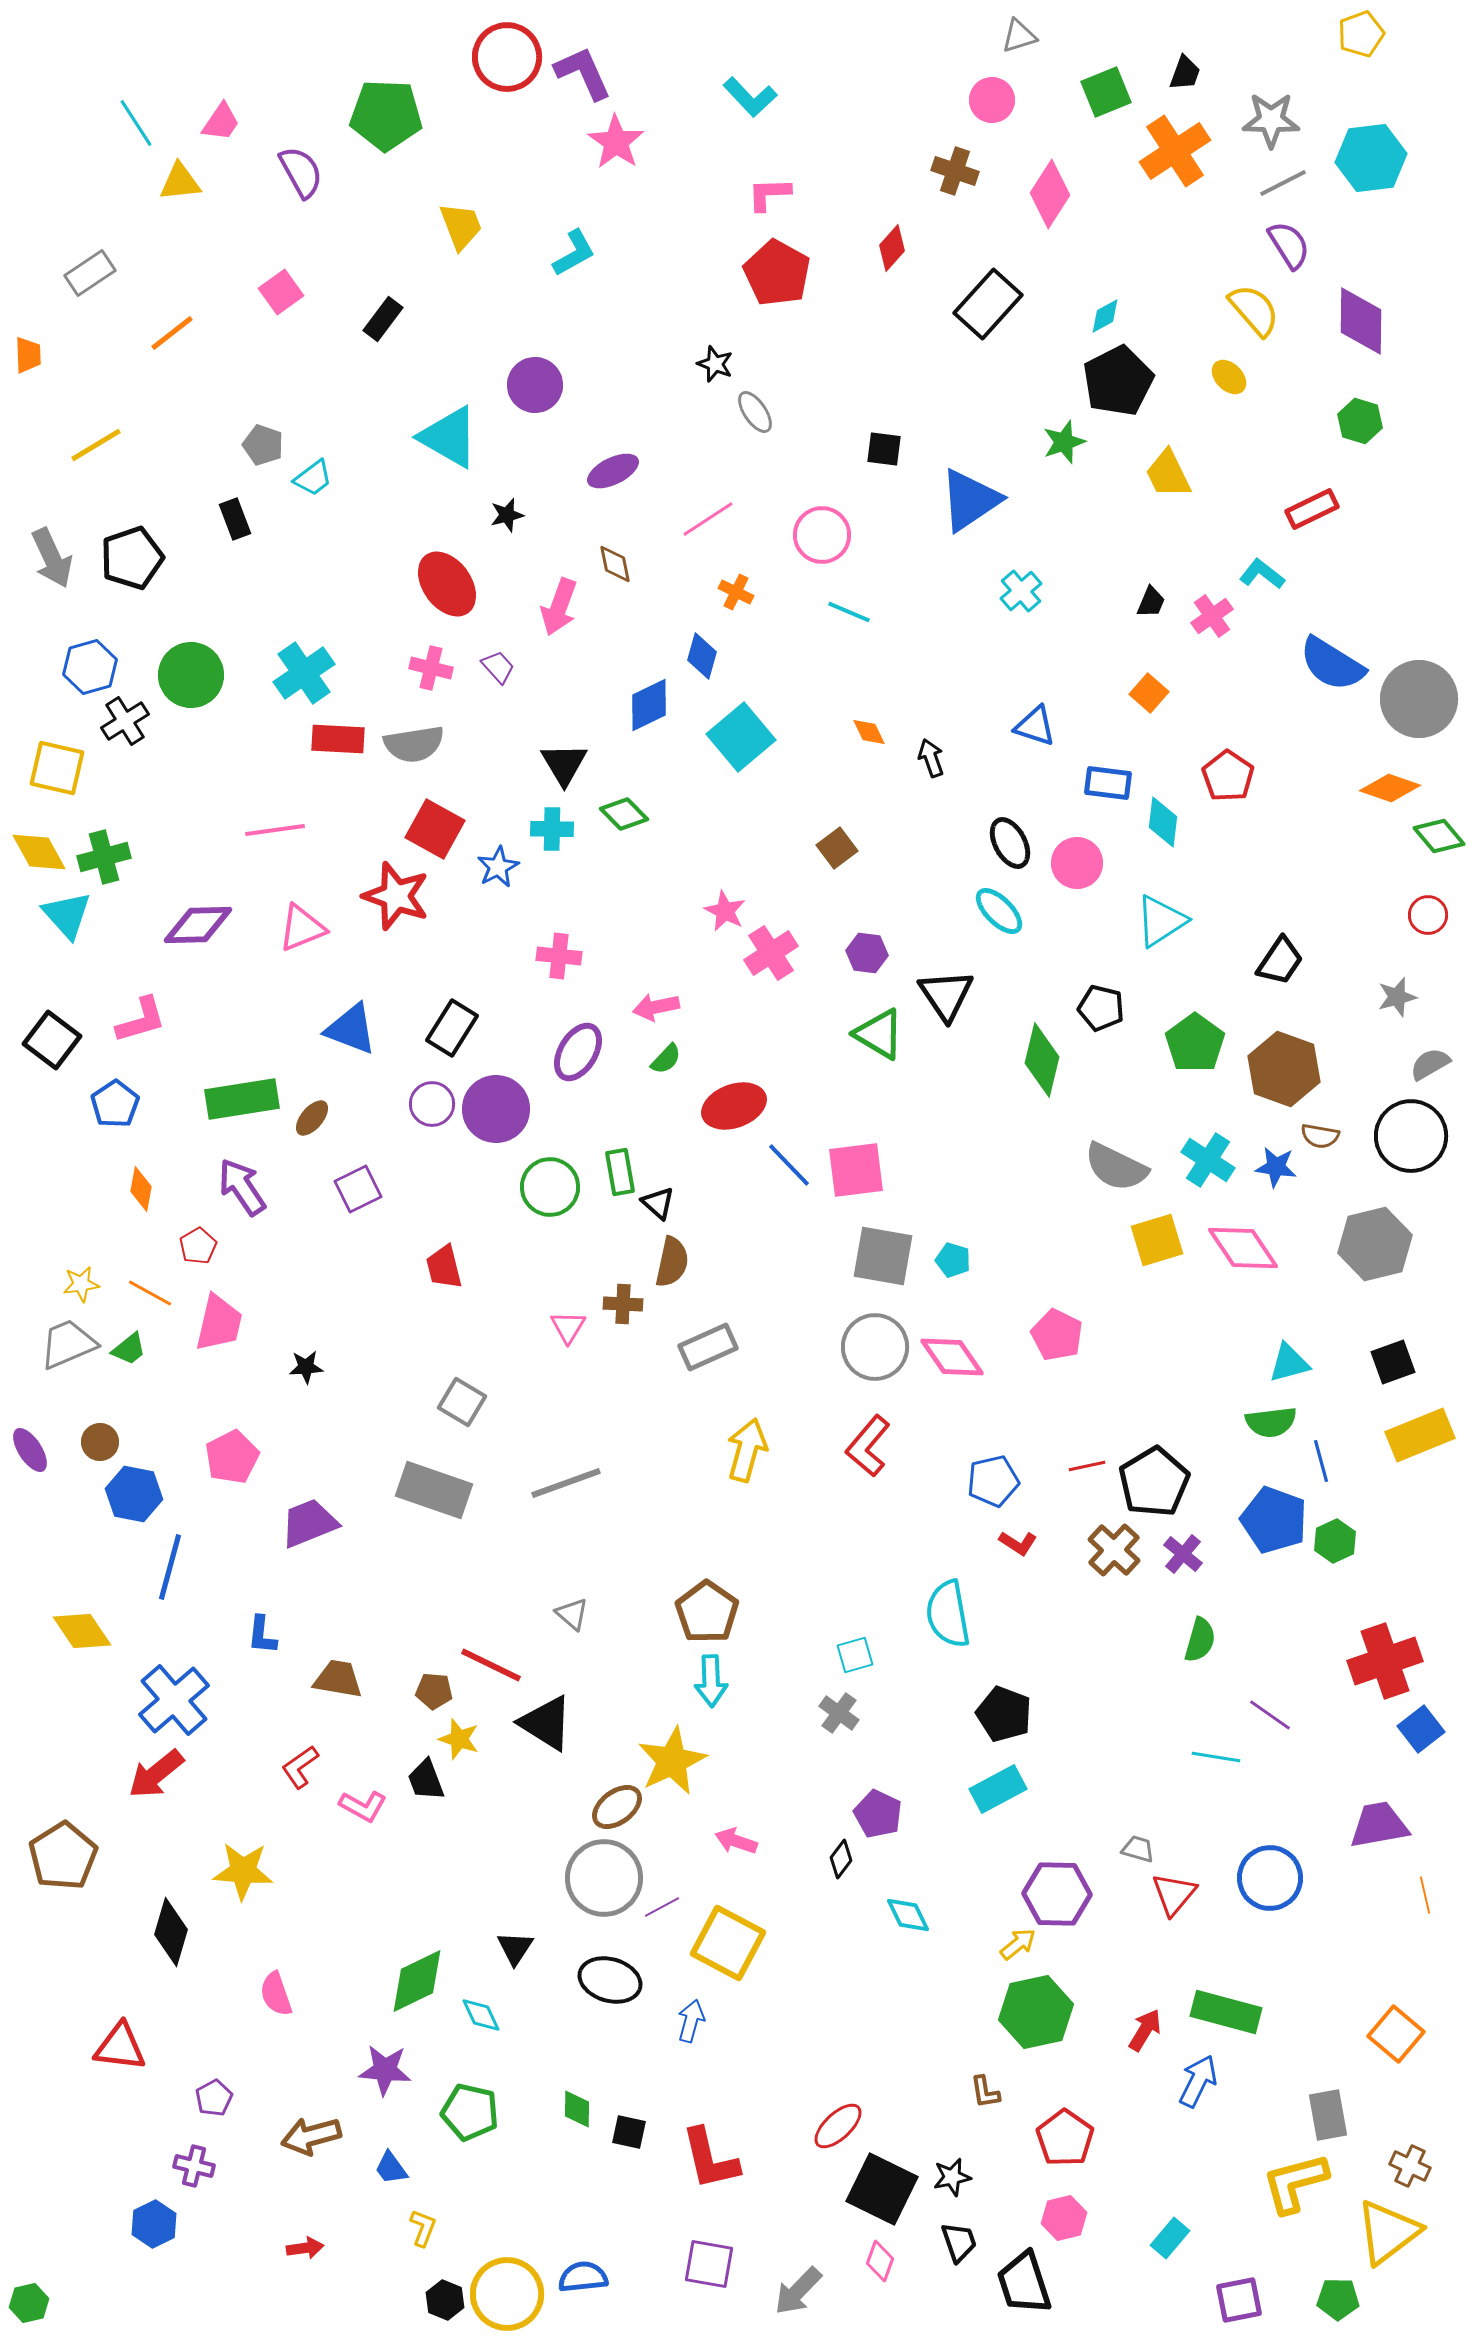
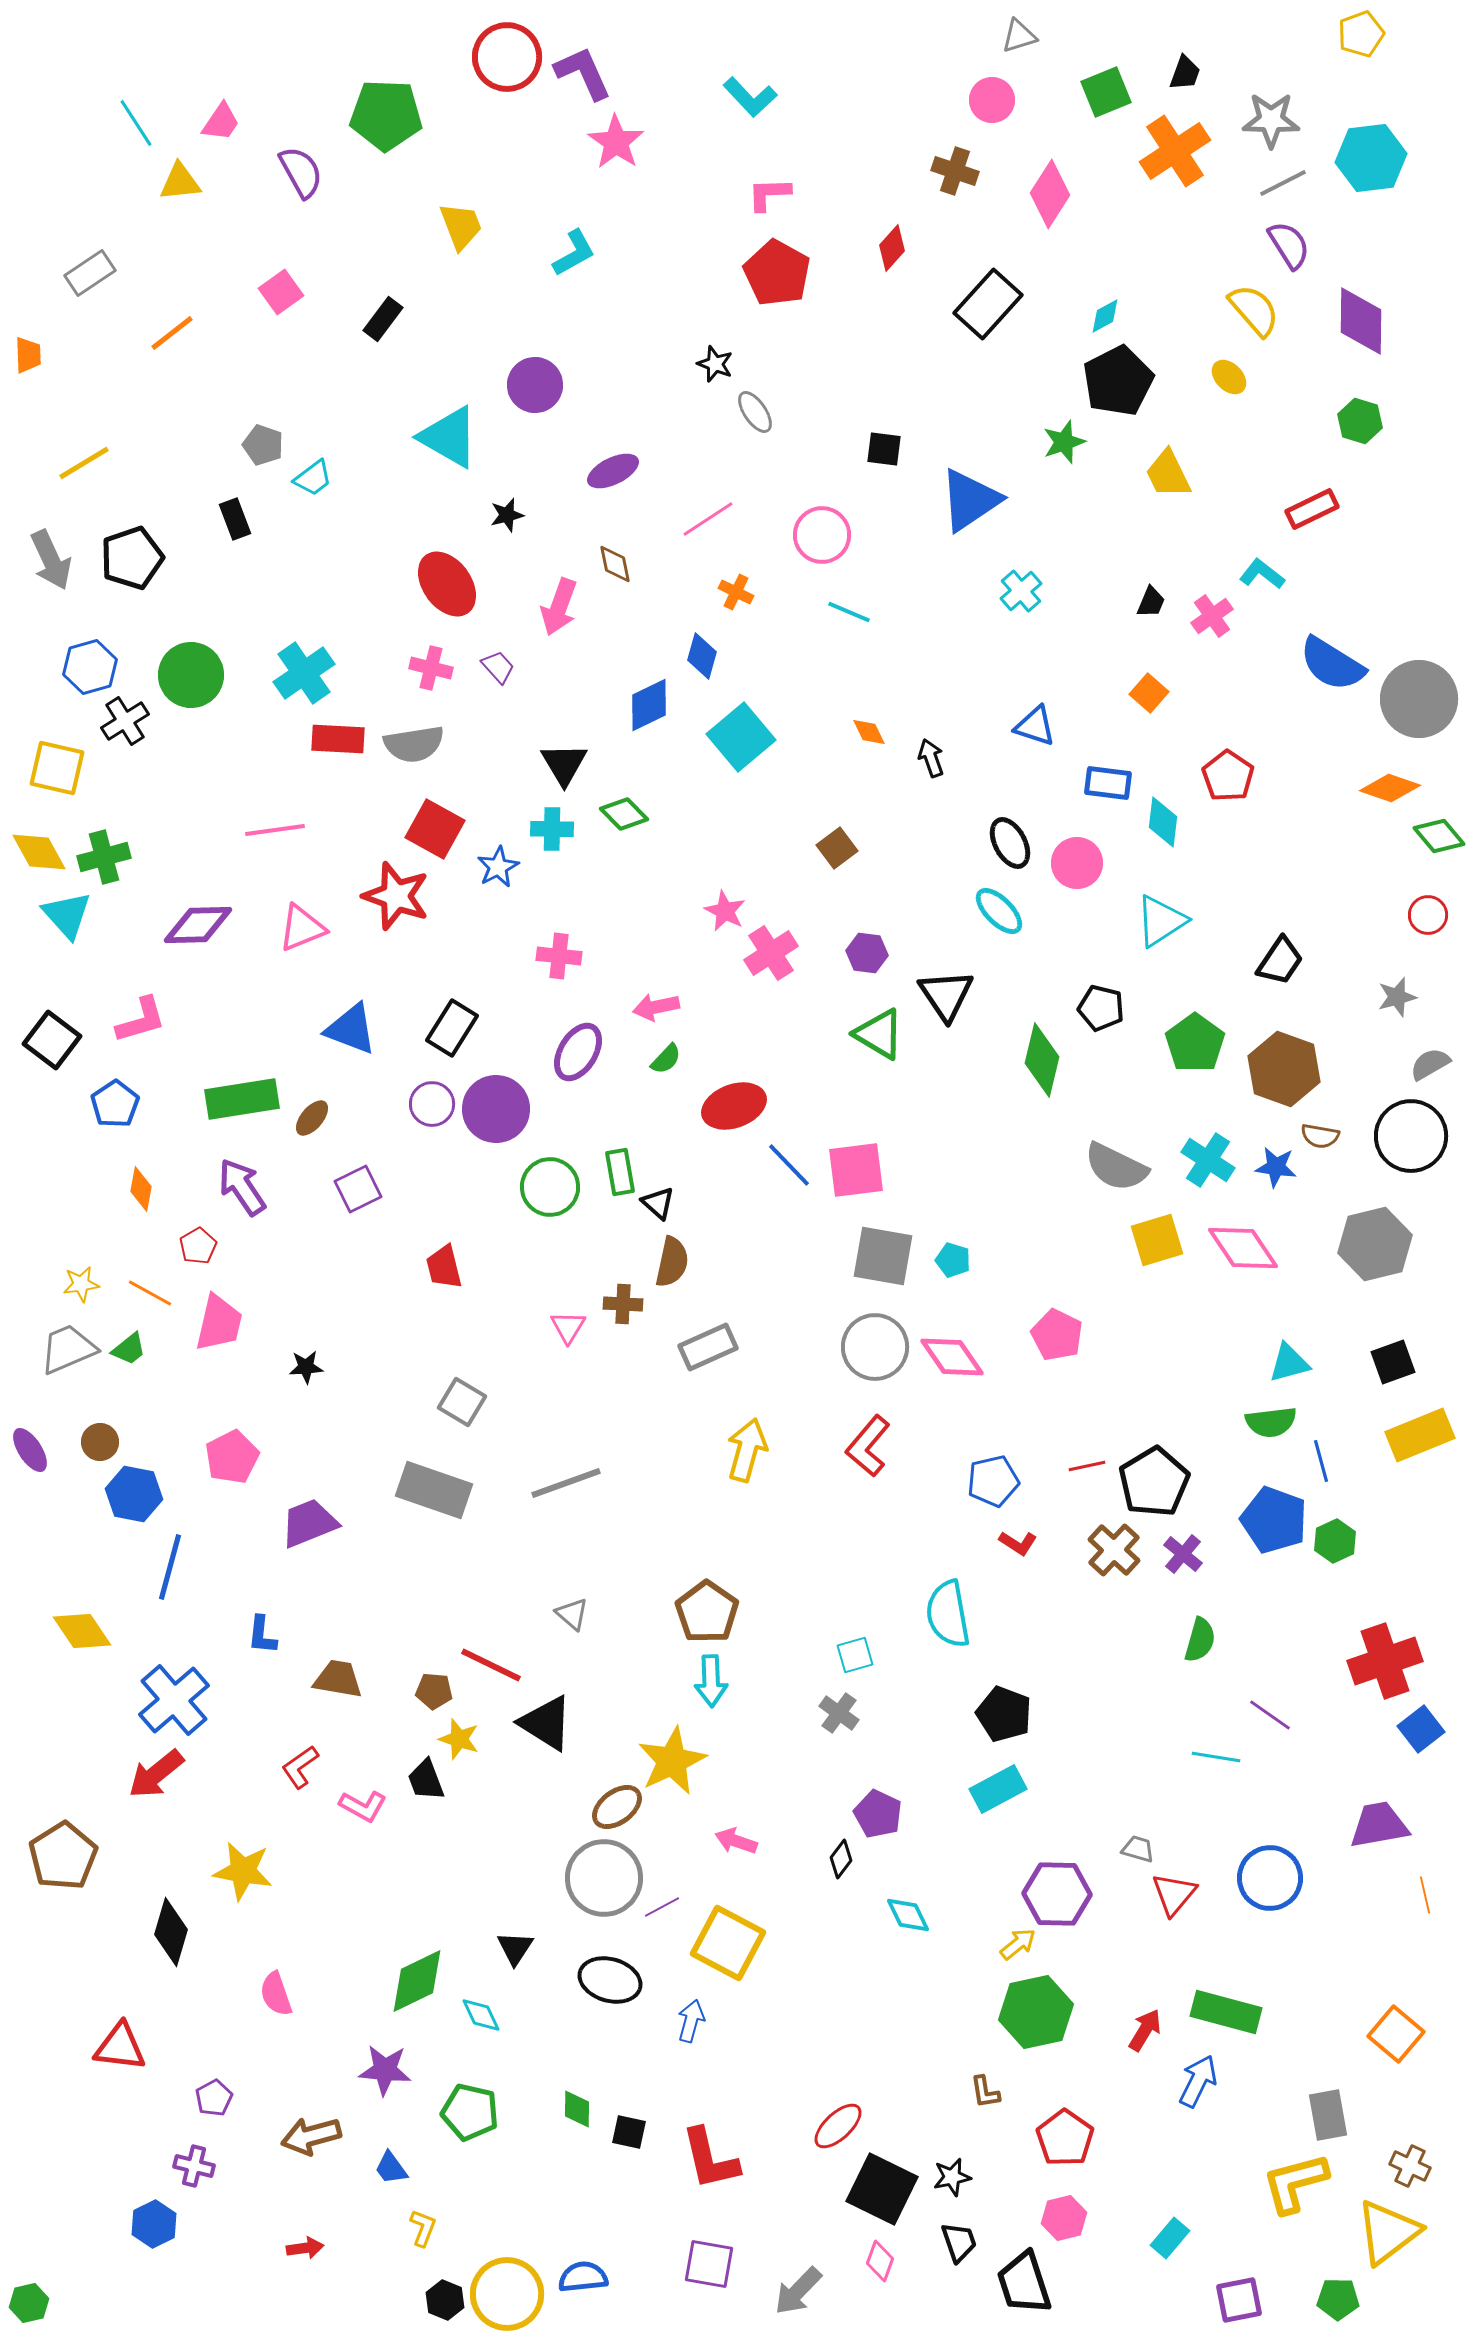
yellow line at (96, 445): moved 12 px left, 18 px down
gray arrow at (52, 558): moved 1 px left, 2 px down
gray trapezoid at (68, 1344): moved 5 px down
yellow star at (243, 1871): rotated 6 degrees clockwise
